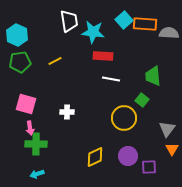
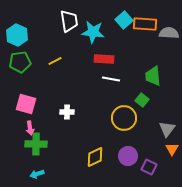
red rectangle: moved 1 px right, 3 px down
purple square: rotated 28 degrees clockwise
